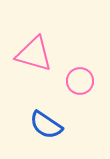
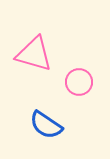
pink circle: moved 1 px left, 1 px down
